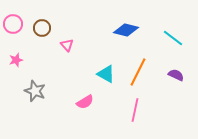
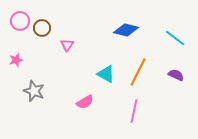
pink circle: moved 7 px right, 3 px up
cyan line: moved 2 px right
pink triangle: rotated 16 degrees clockwise
gray star: moved 1 px left
pink line: moved 1 px left, 1 px down
